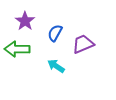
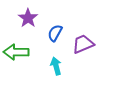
purple star: moved 3 px right, 3 px up
green arrow: moved 1 px left, 3 px down
cyan arrow: rotated 42 degrees clockwise
